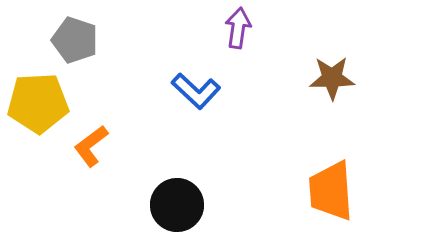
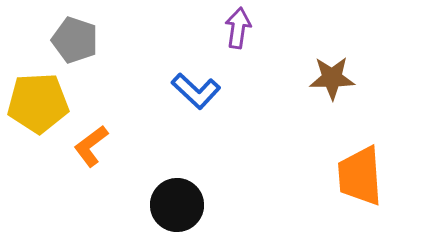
orange trapezoid: moved 29 px right, 15 px up
